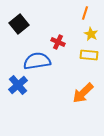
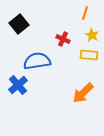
yellow star: moved 1 px right, 1 px down
red cross: moved 5 px right, 3 px up
